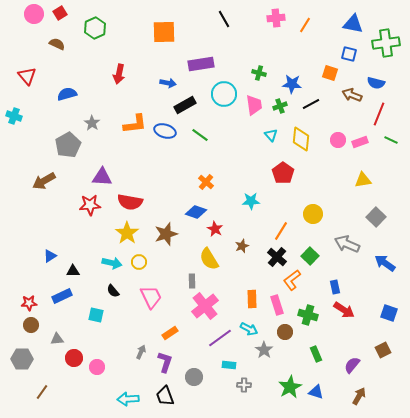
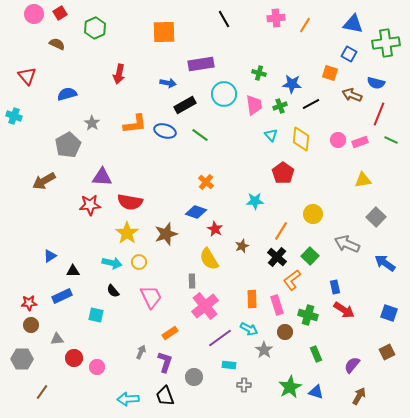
blue square at (349, 54): rotated 14 degrees clockwise
cyan star at (251, 201): moved 4 px right
brown square at (383, 350): moved 4 px right, 2 px down
